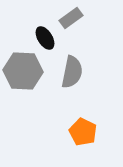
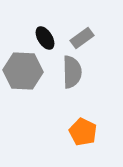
gray rectangle: moved 11 px right, 20 px down
gray semicircle: rotated 12 degrees counterclockwise
